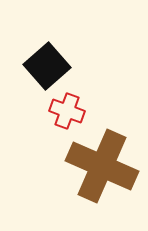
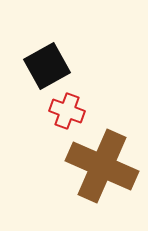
black square: rotated 12 degrees clockwise
